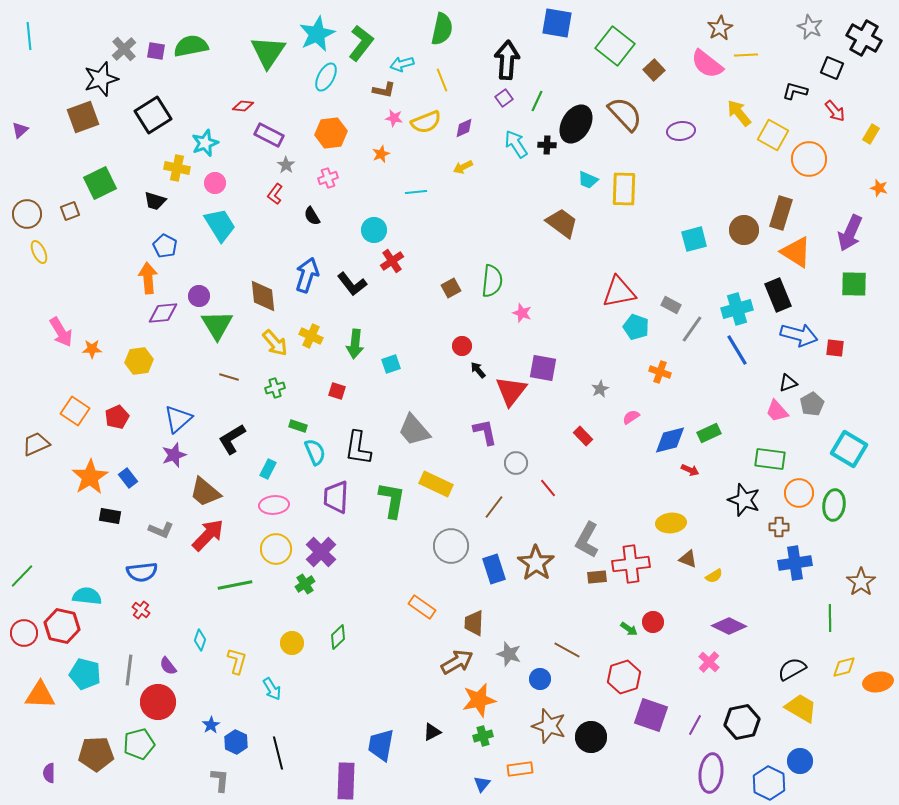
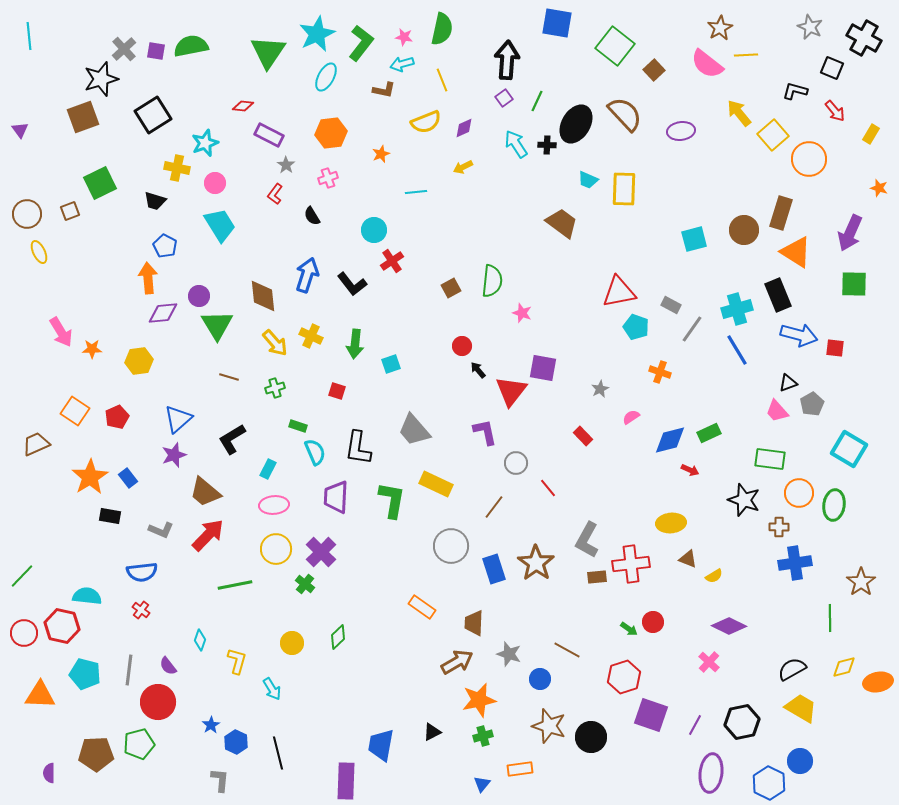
pink star at (394, 118): moved 10 px right, 81 px up
purple triangle at (20, 130): rotated 24 degrees counterclockwise
yellow square at (773, 135): rotated 20 degrees clockwise
green cross at (305, 584): rotated 18 degrees counterclockwise
